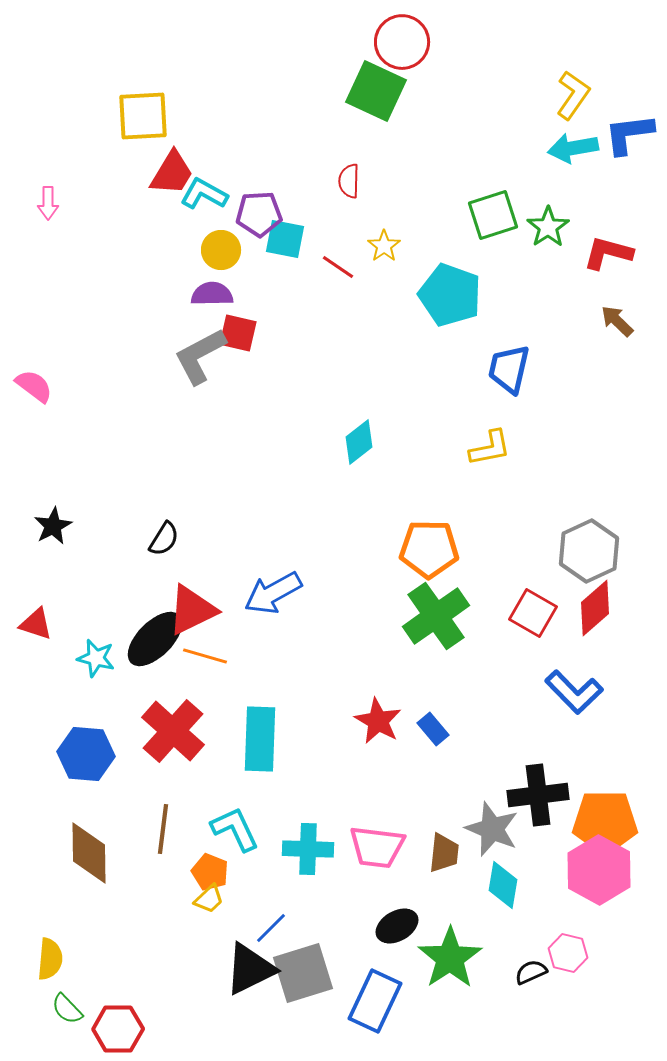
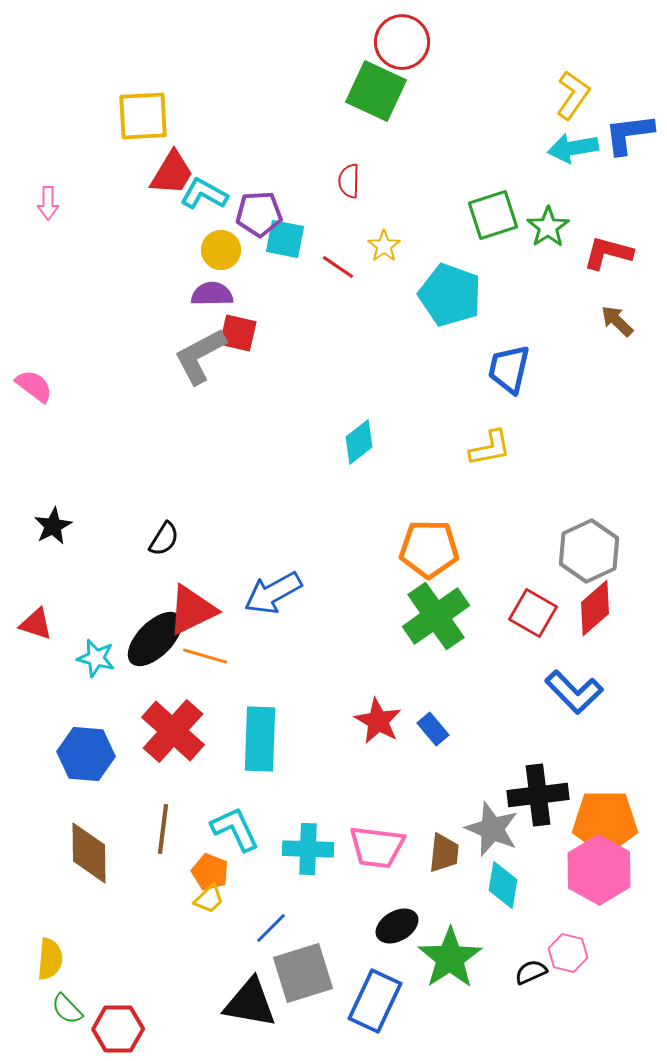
black triangle at (250, 969): moved 34 px down; rotated 36 degrees clockwise
